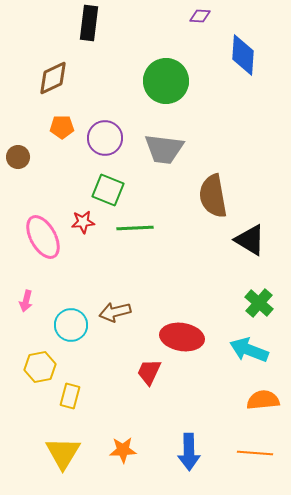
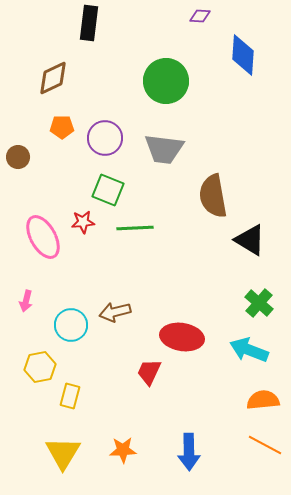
orange line: moved 10 px right, 8 px up; rotated 24 degrees clockwise
